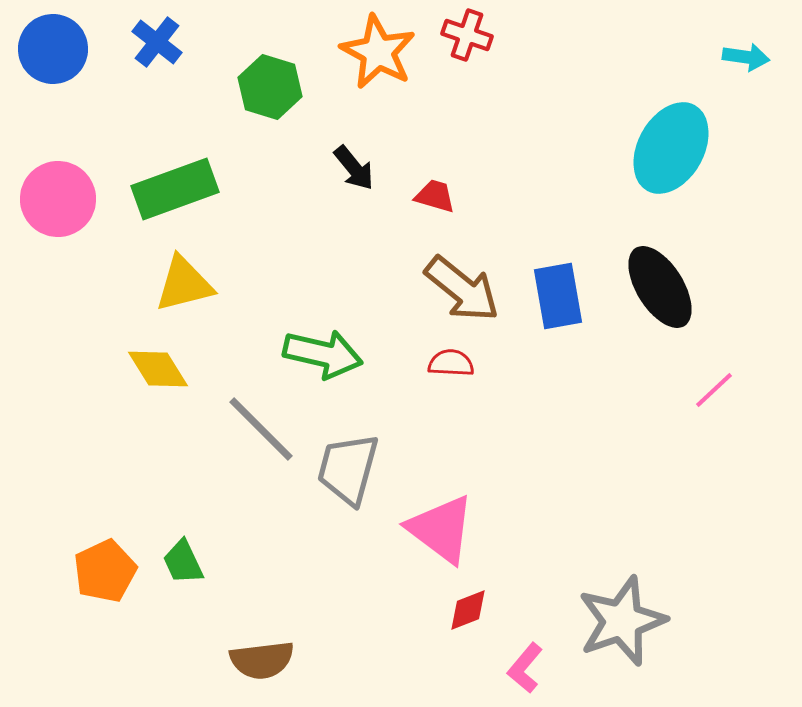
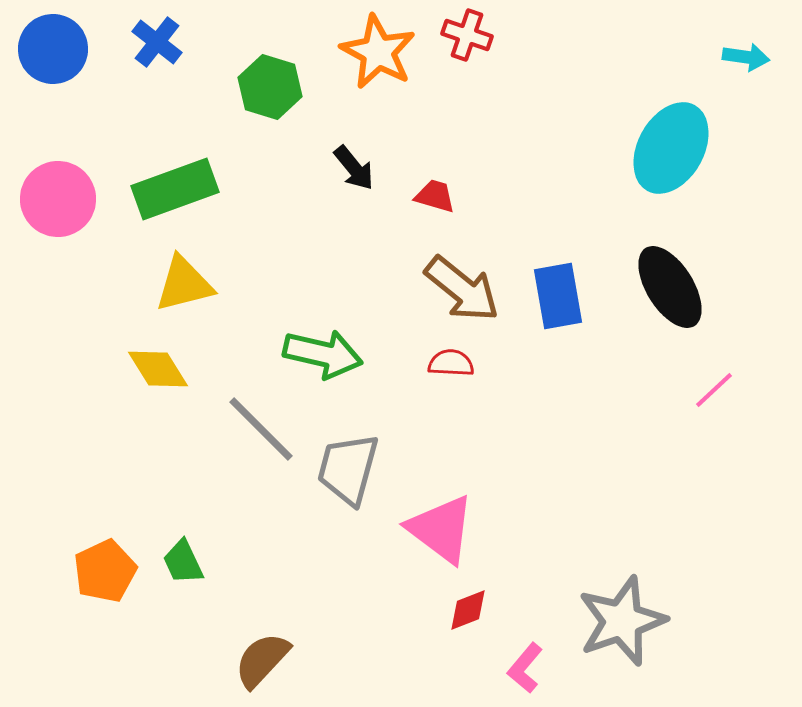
black ellipse: moved 10 px right
brown semicircle: rotated 140 degrees clockwise
